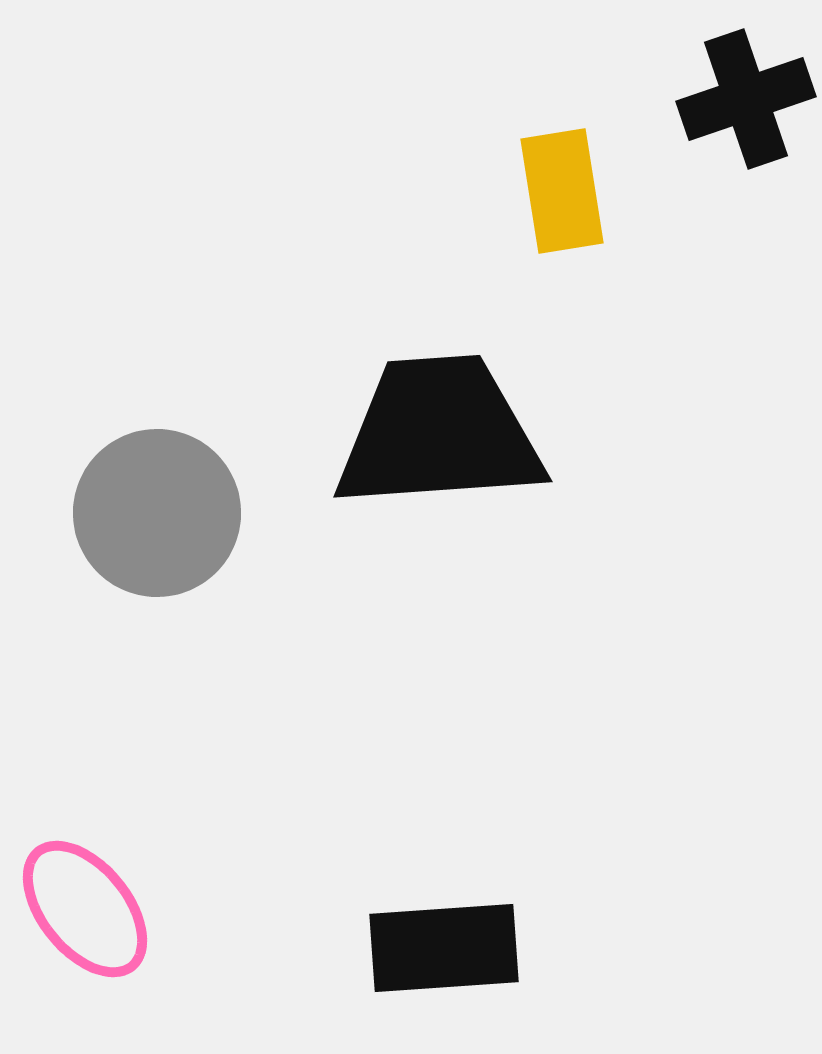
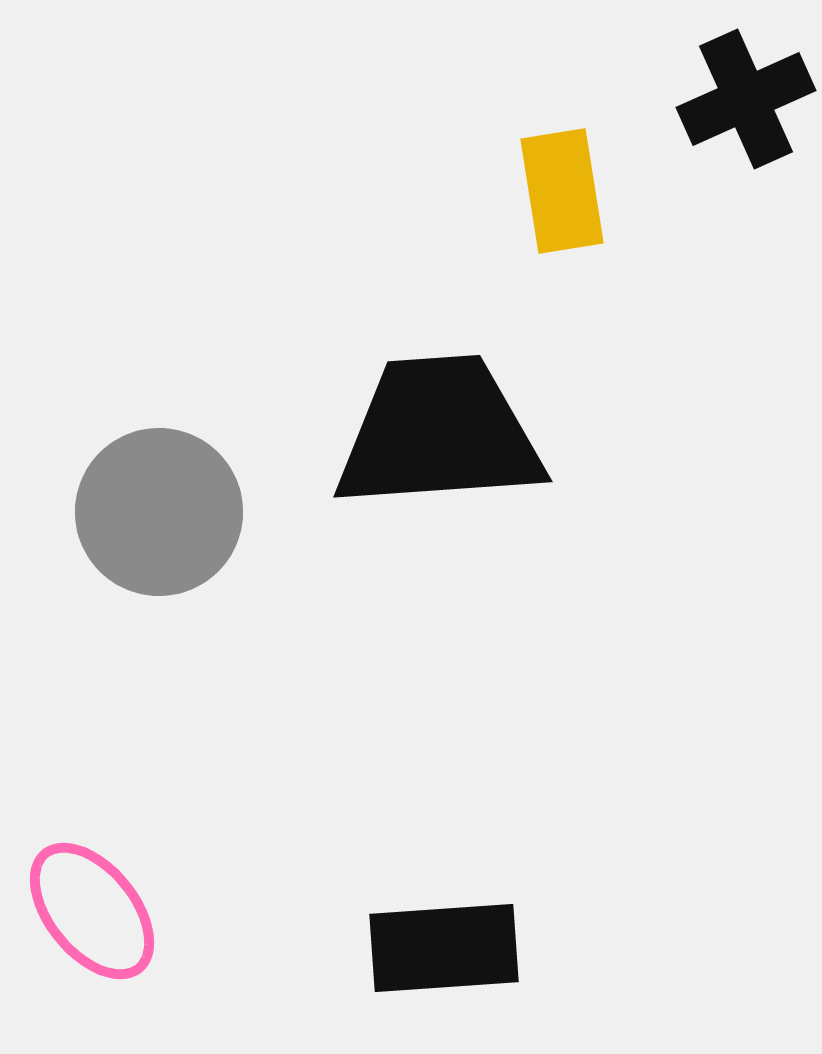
black cross: rotated 5 degrees counterclockwise
gray circle: moved 2 px right, 1 px up
pink ellipse: moved 7 px right, 2 px down
